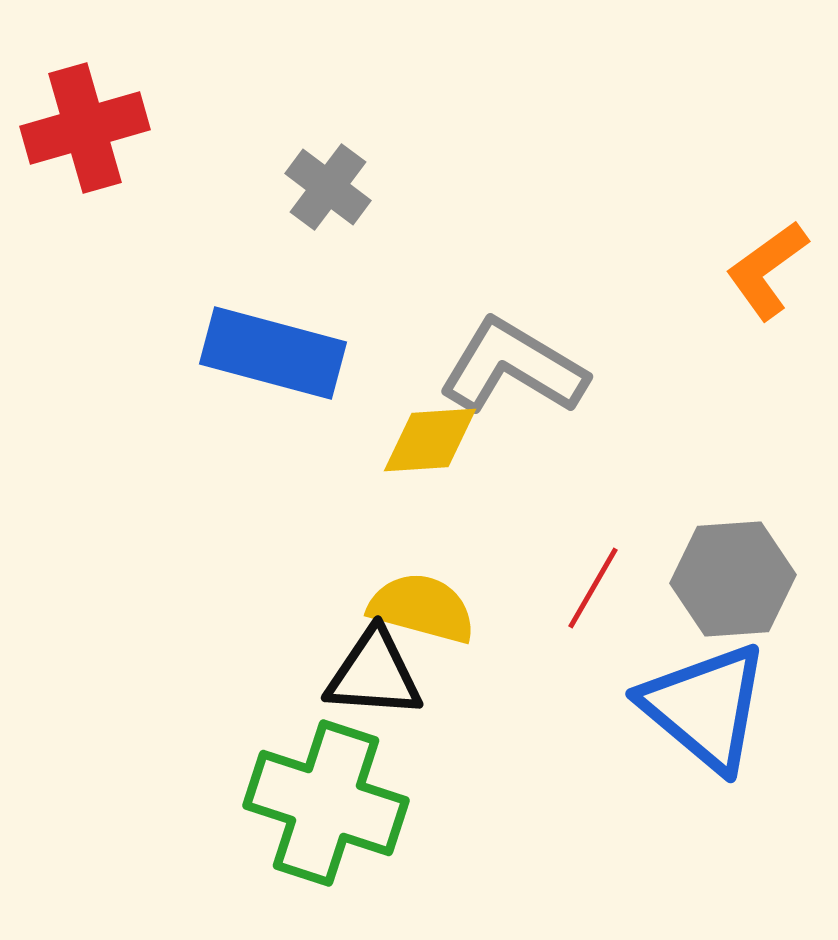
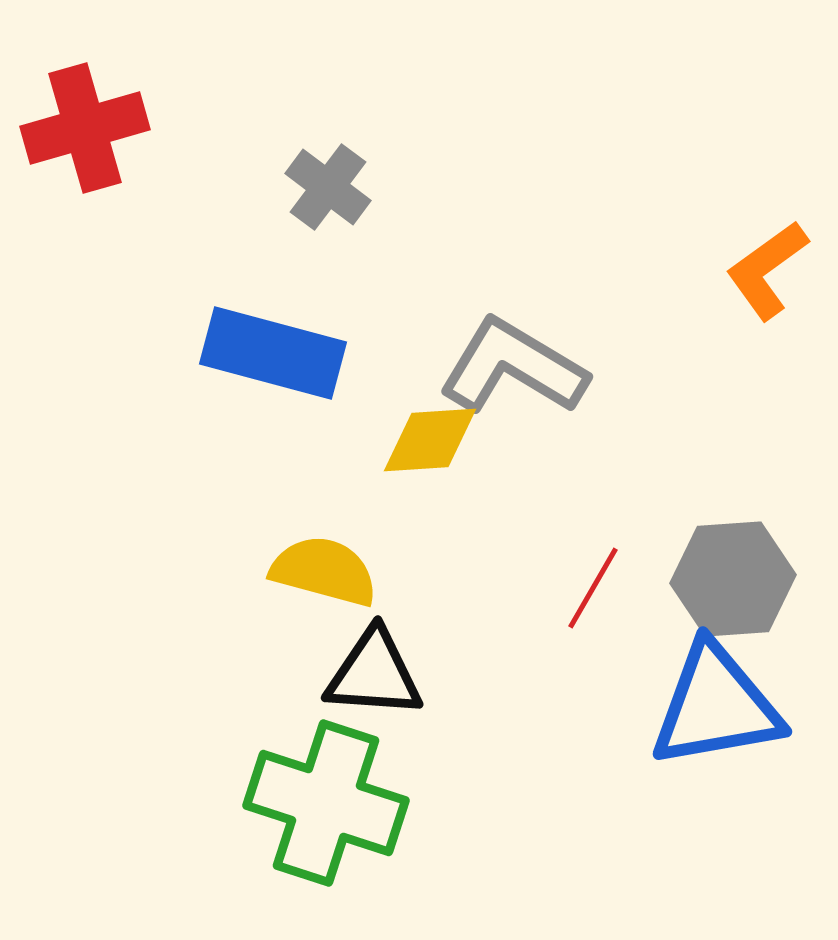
yellow semicircle: moved 98 px left, 37 px up
blue triangle: moved 11 px right, 1 px up; rotated 50 degrees counterclockwise
